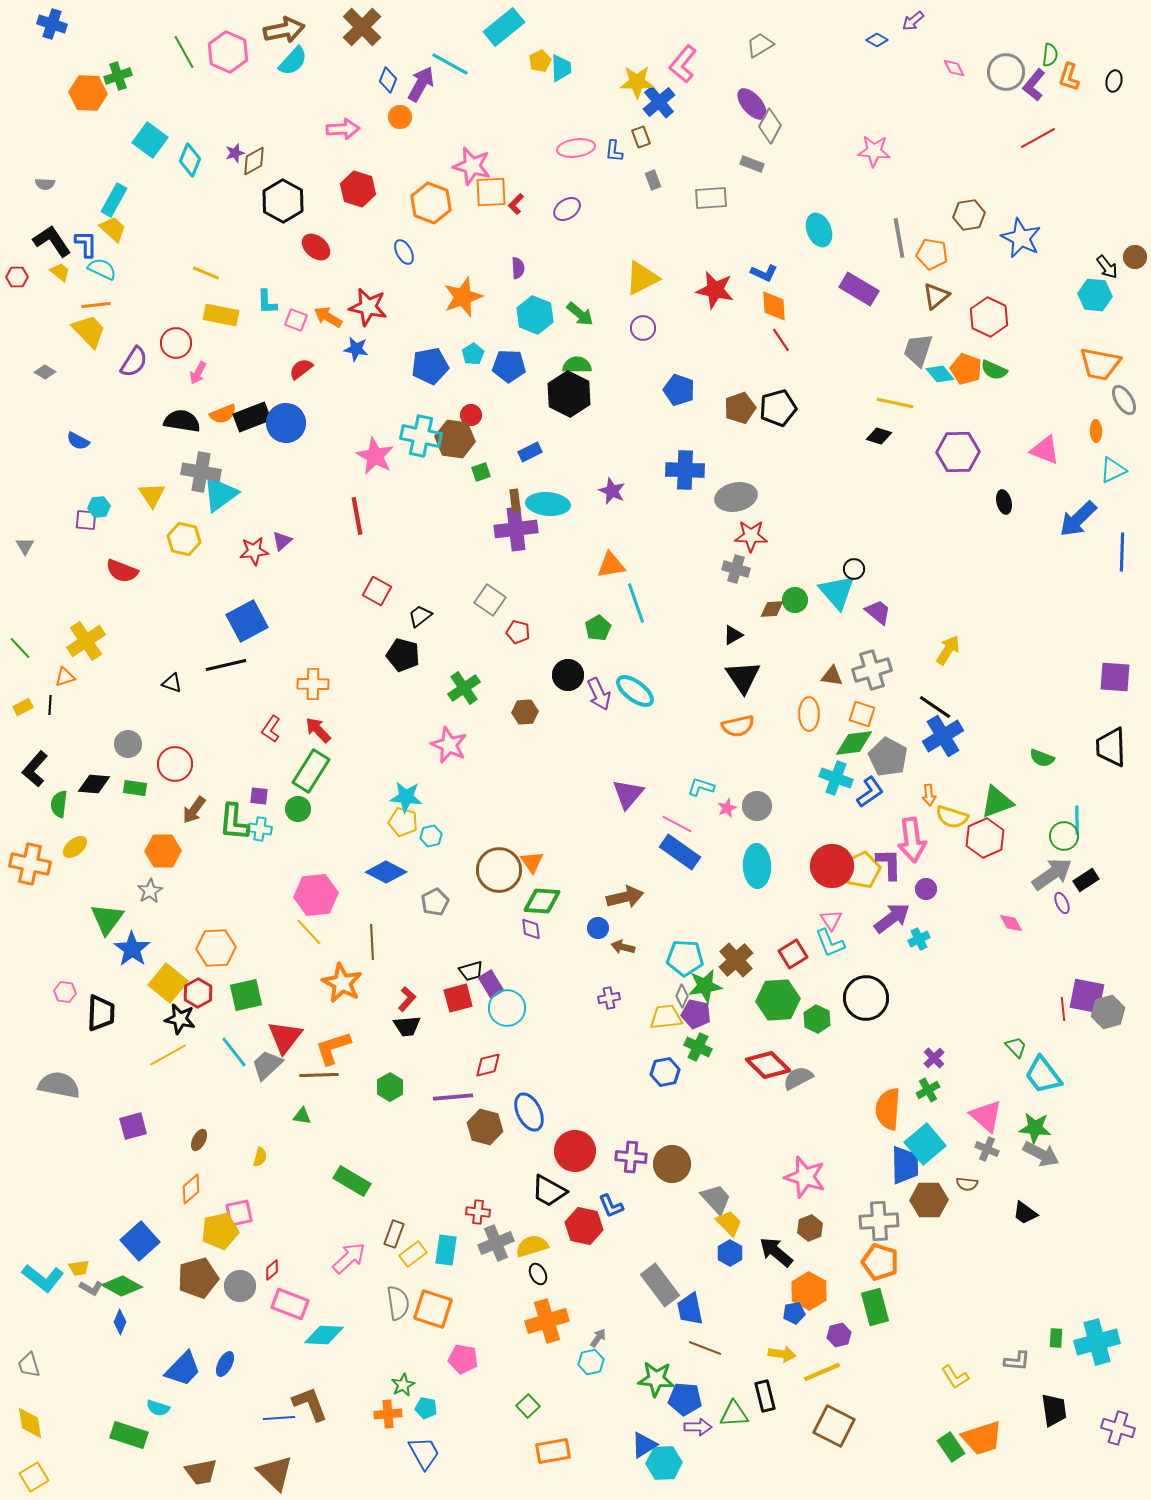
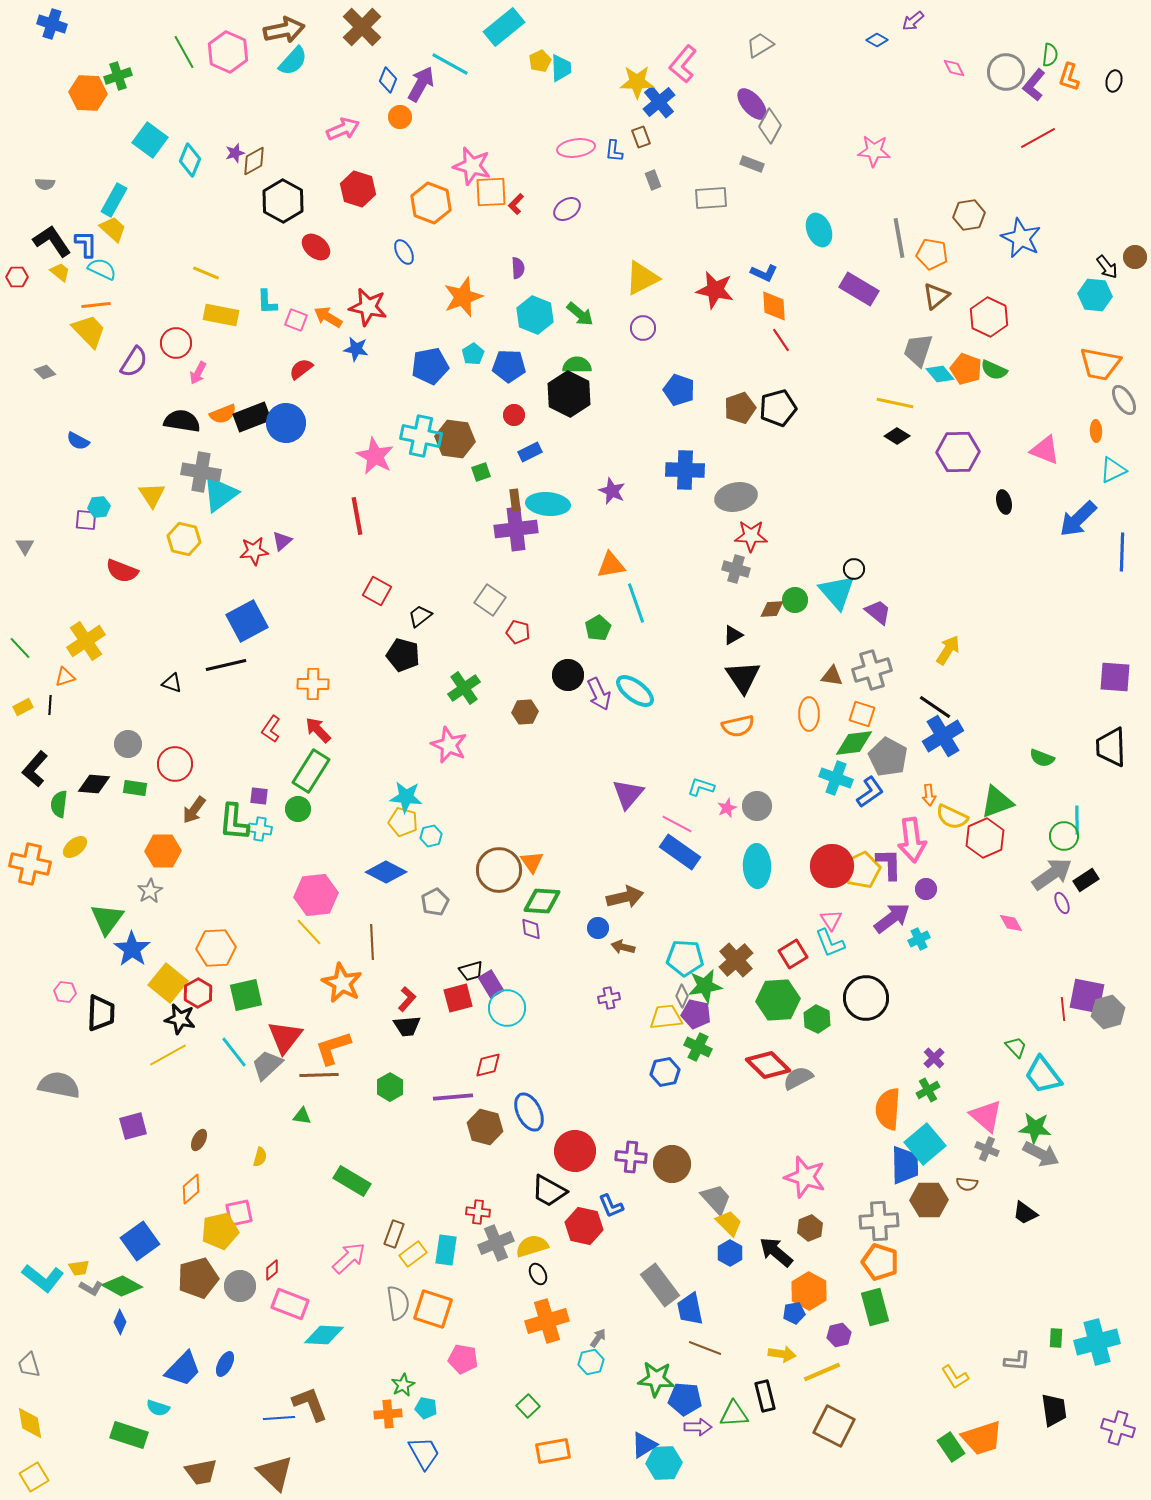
pink arrow at (343, 129): rotated 20 degrees counterclockwise
gray diamond at (45, 372): rotated 15 degrees clockwise
red circle at (471, 415): moved 43 px right
black diamond at (879, 436): moved 18 px right; rotated 15 degrees clockwise
yellow semicircle at (952, 817): rotated 8 degrees clockwise
blue square at (140, 1241): rotated 6 degrees clockwise
